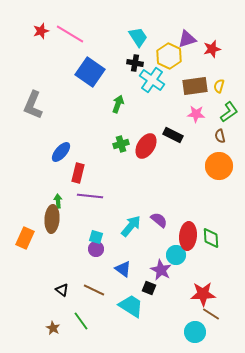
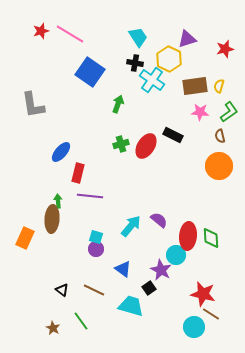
red star at (212, 49): moved 13 px right
yellow hexagon at (169, 56): moved 3 px down
gray L-shape at (33, 105): rotated 32 degrees counterclockwise
pink star at (196, 114): moved 4 px right, 2 px up
black square at (149, 288): rotated 32 degrees clockwise
red star at (203, 294): rotated 15 degrees clockwise
cyan trapezoid at (131, 306): rotated 16 degrees counterclockwise
cyan circle at (195, 332): moved 1 px left, 5 px up
